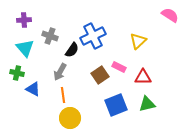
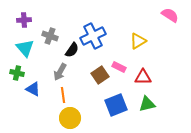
yellow triangle: rotated 12 degrees clockwise
